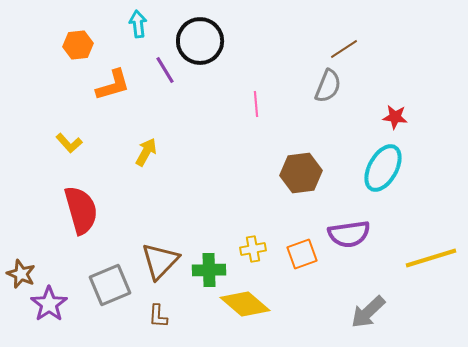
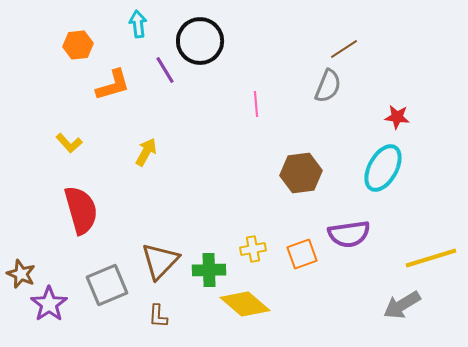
red star: moved 2 px right
gray square: moved 3 px left
gray arrow: moved 34 px right, 7 px up; rotated 12 degrees clockwise
